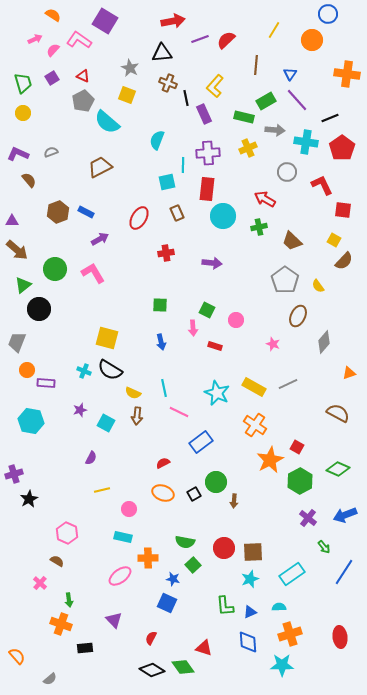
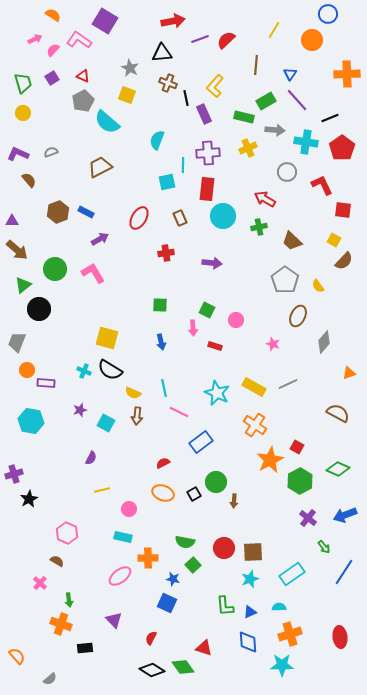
orange cross at (347, 74): rotated 10 degrees counterclockwise
brown rectangle at (177, 213): moved 3 px right, 5 px down
